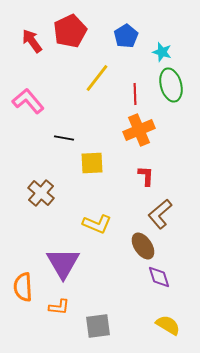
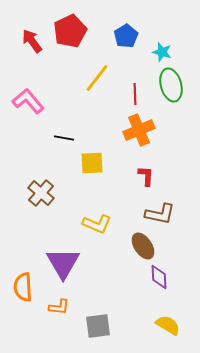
brown L-shape: rotated 128 degrees counterclockwise
purple diamond: rotated 15 degrees clockwise
